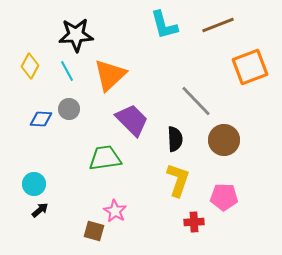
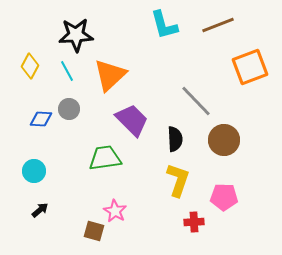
cyan circle: moved 13 px up
